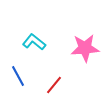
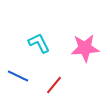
cyan L-shape: moved 5 px right, 1 px down; rotated 25 degrees clockwise
blue line: rotated 35 degrees counterclockwise
